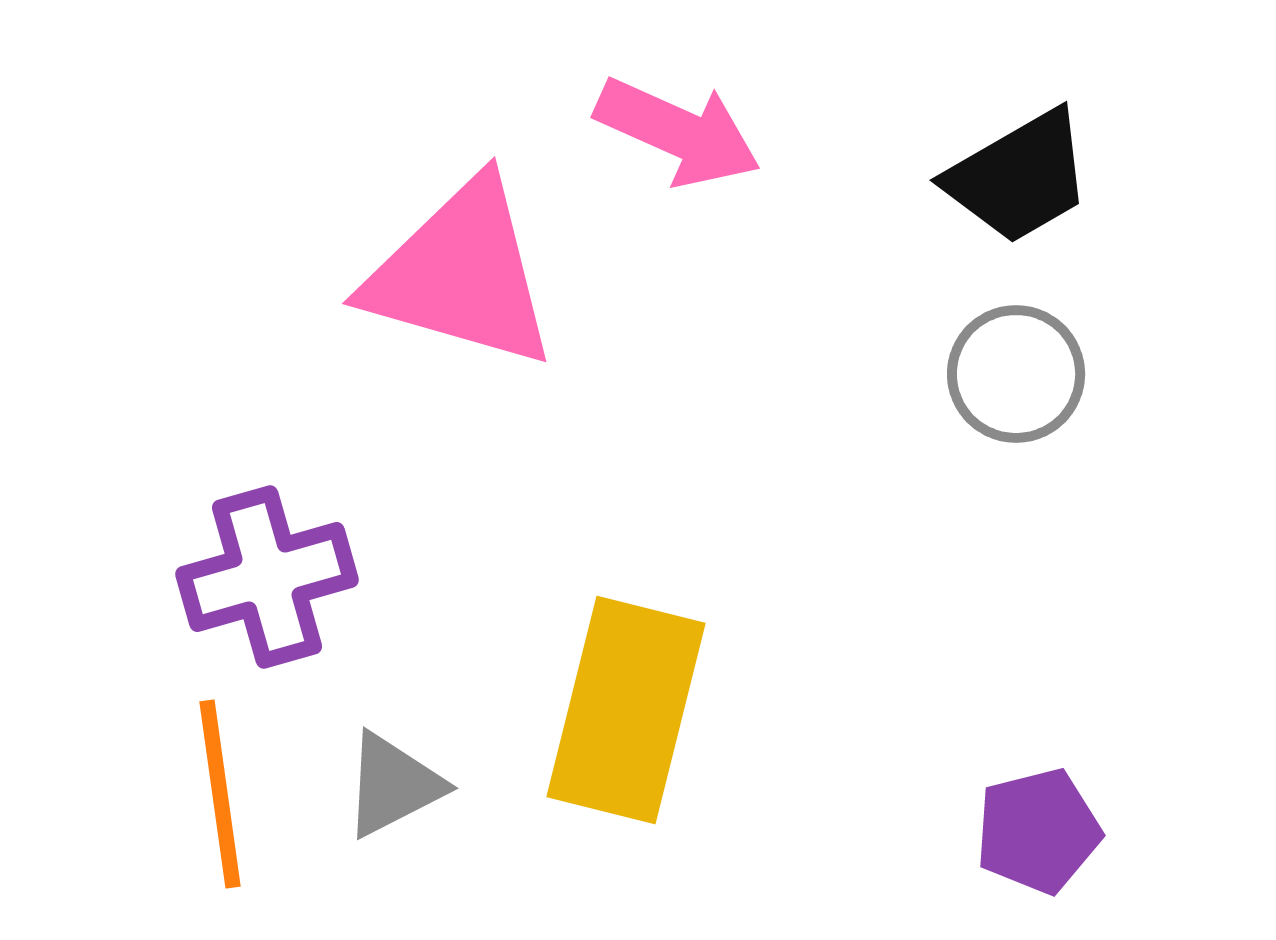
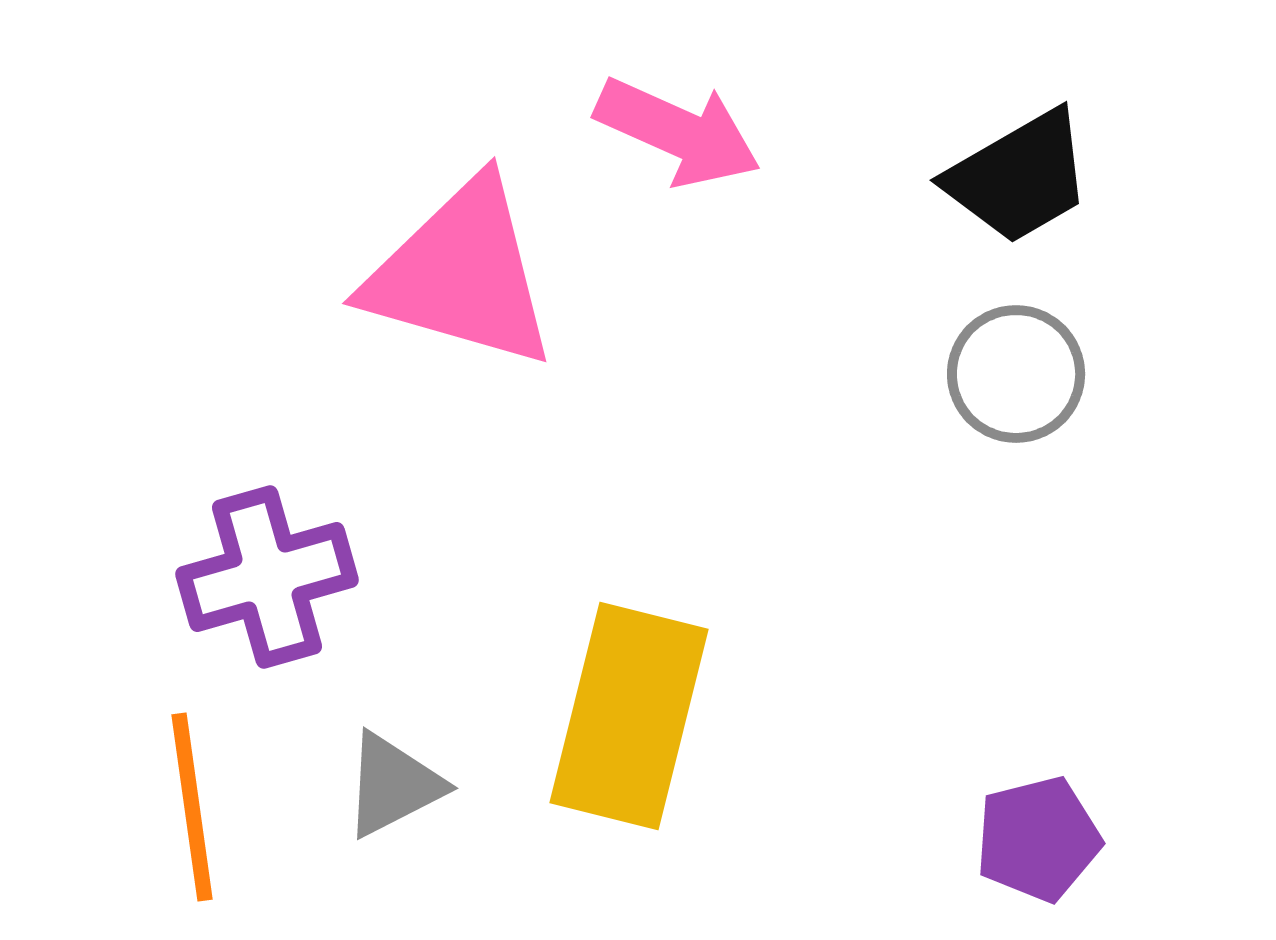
yellow rectangle: moved 3 px right, 6 px down
orange line: moved 28 px left, 13 px down
purple pentagon: moved 8 px down
